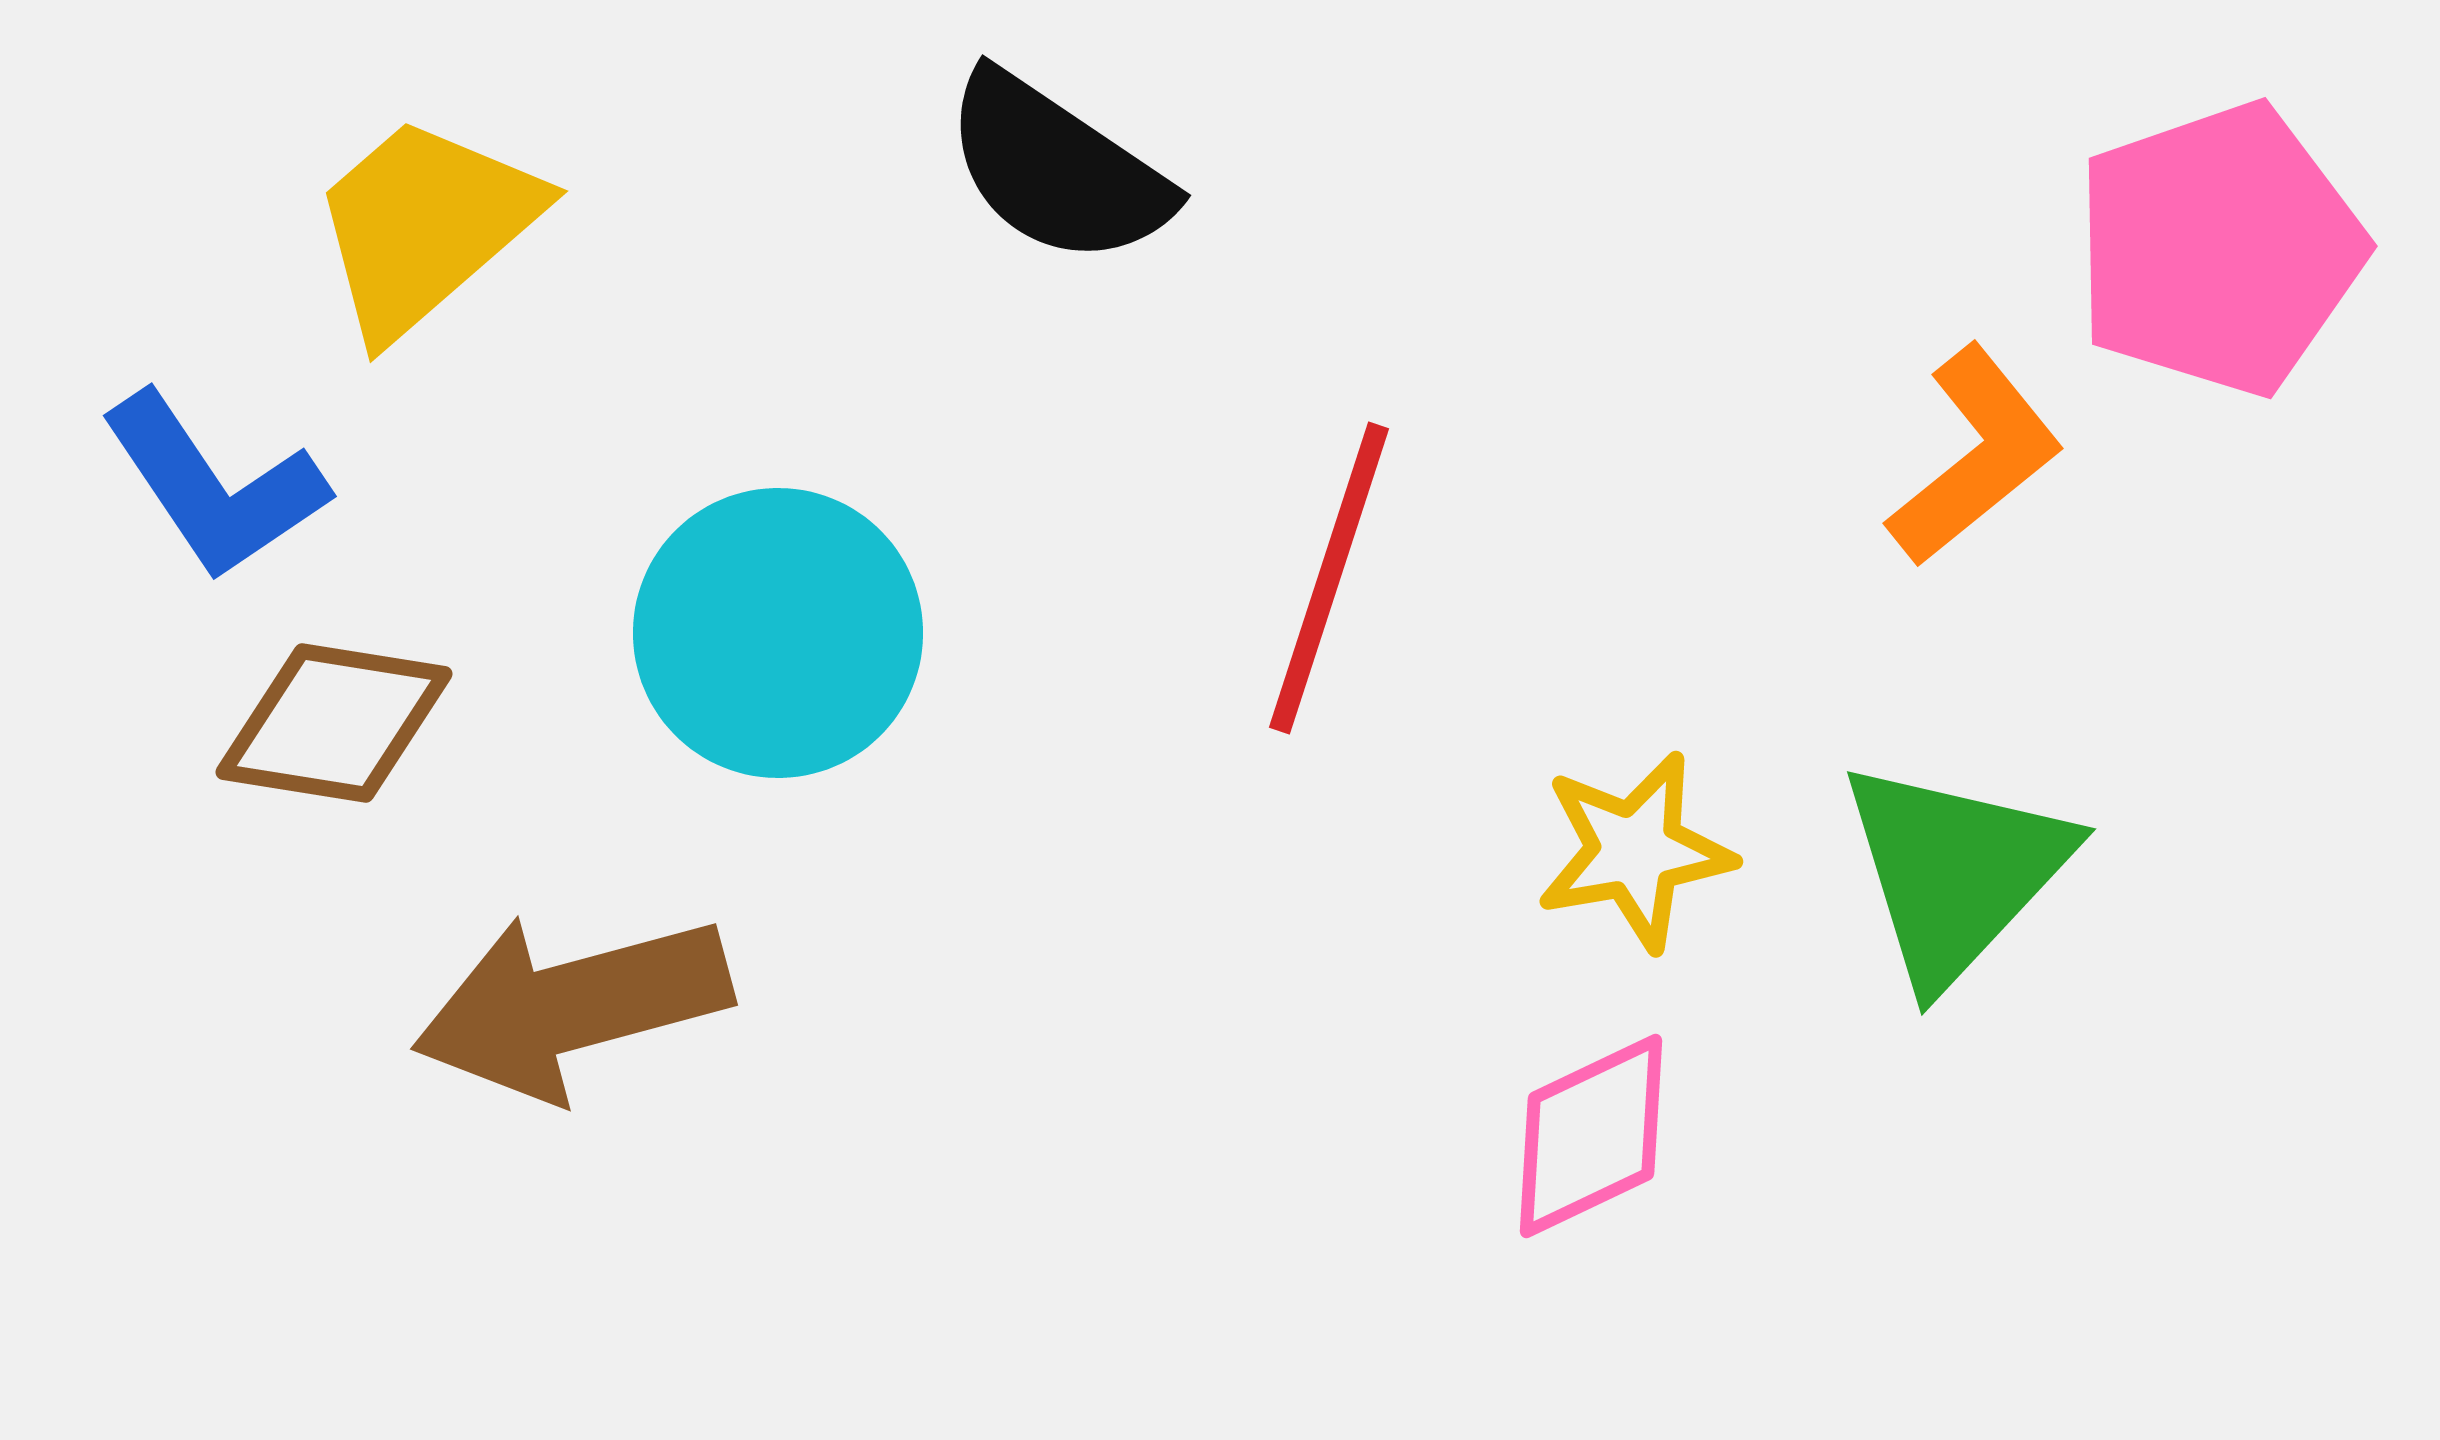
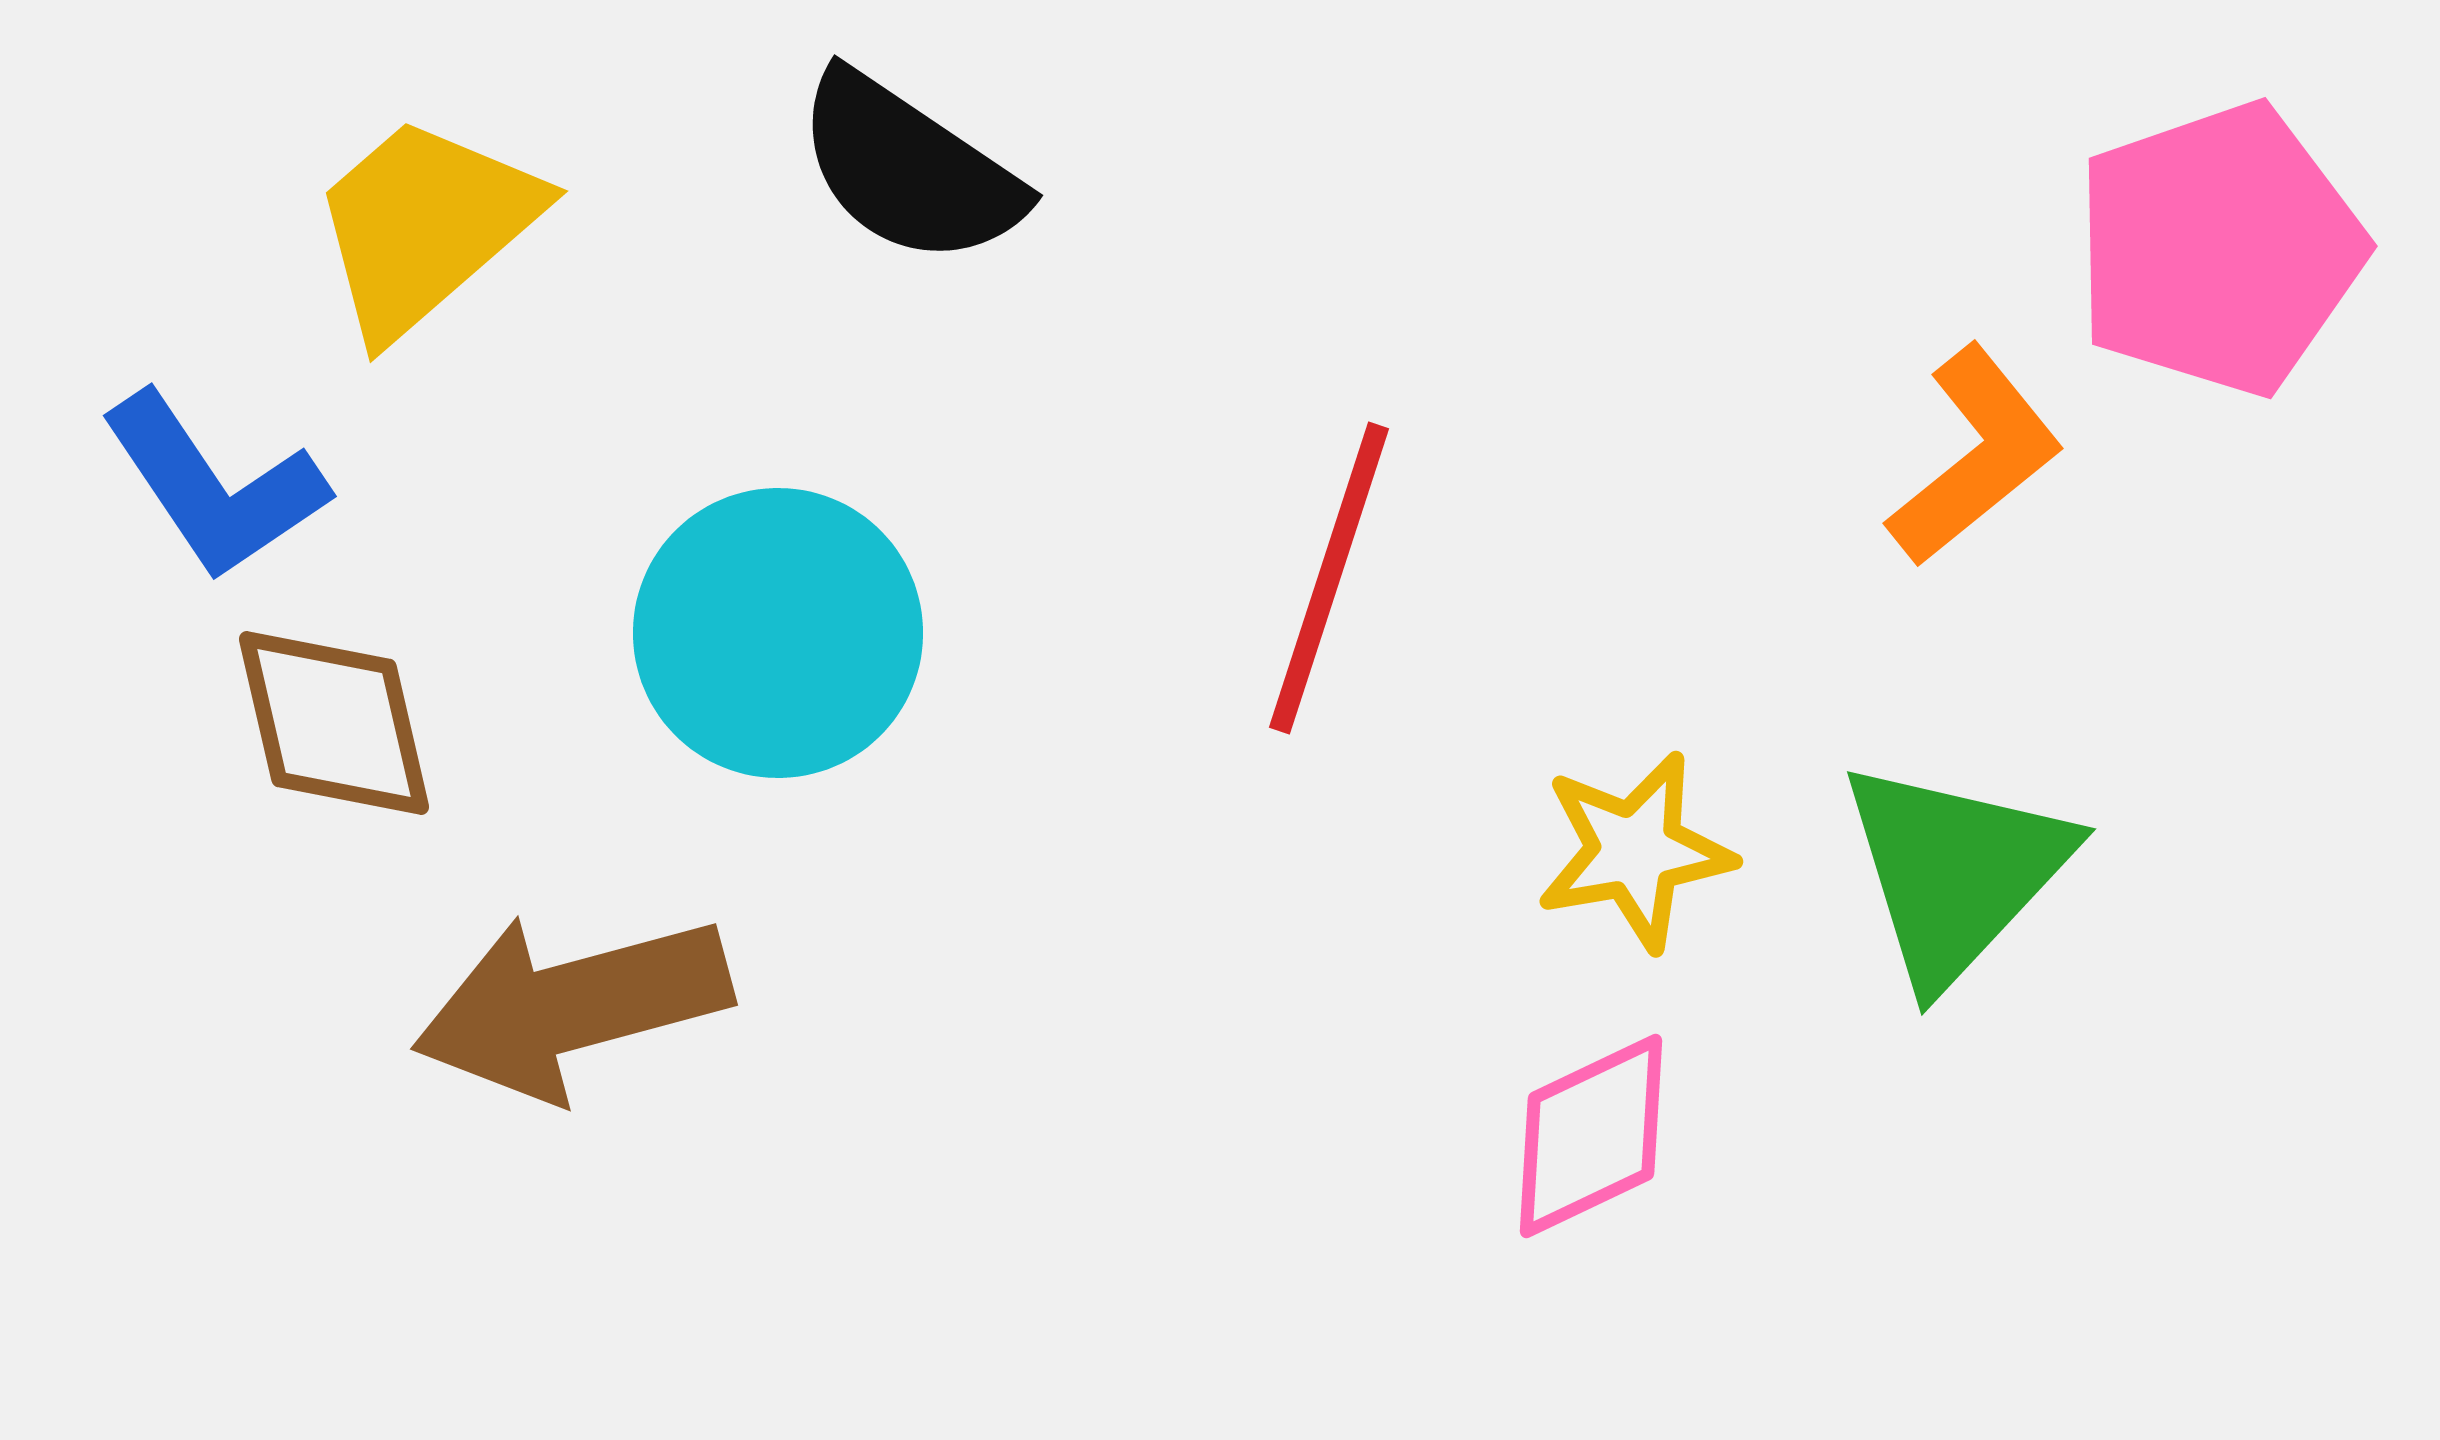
black semicircle: moved 148 px left
brown diamond: rotated 68 degrees clockwise
